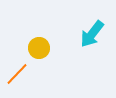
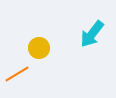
orange line: rotated 15 degrees clockwise
